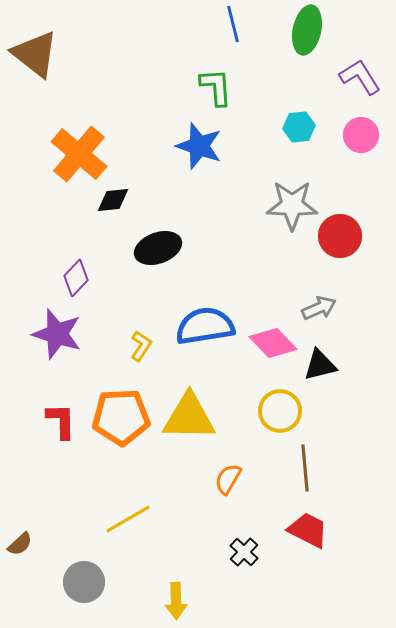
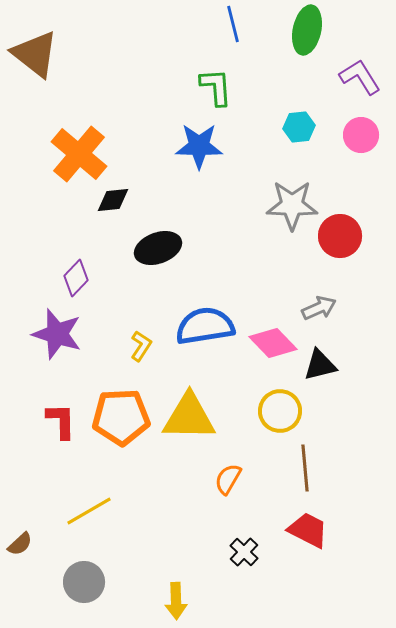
blue star: rotated 18 degrees counterclockwise
yellow line: moved 39 px left, 8 px up
